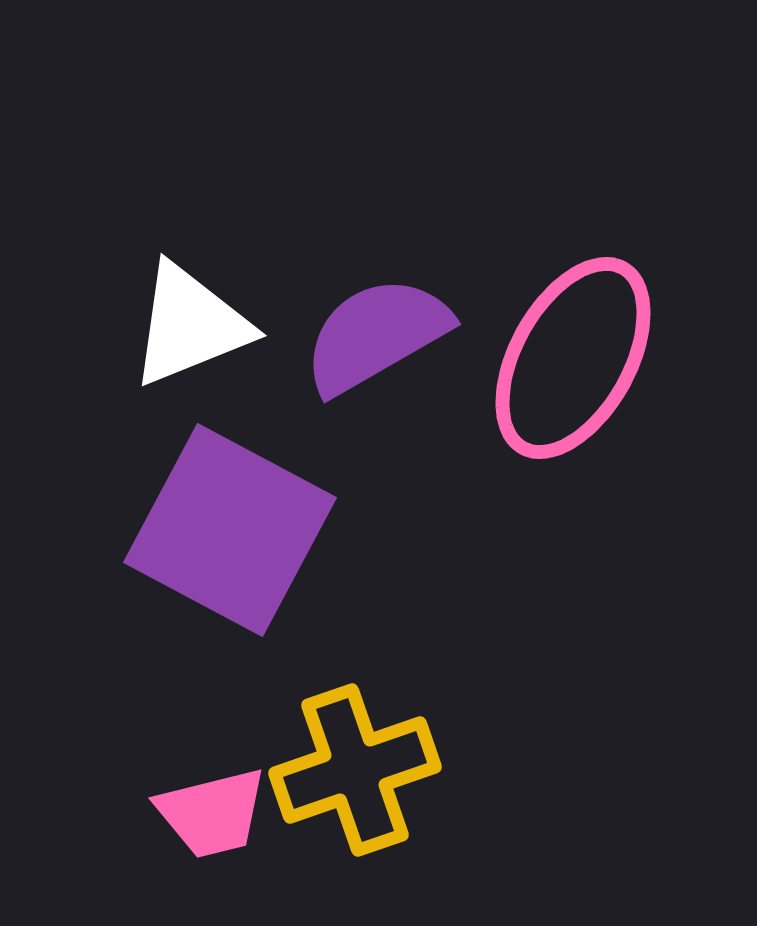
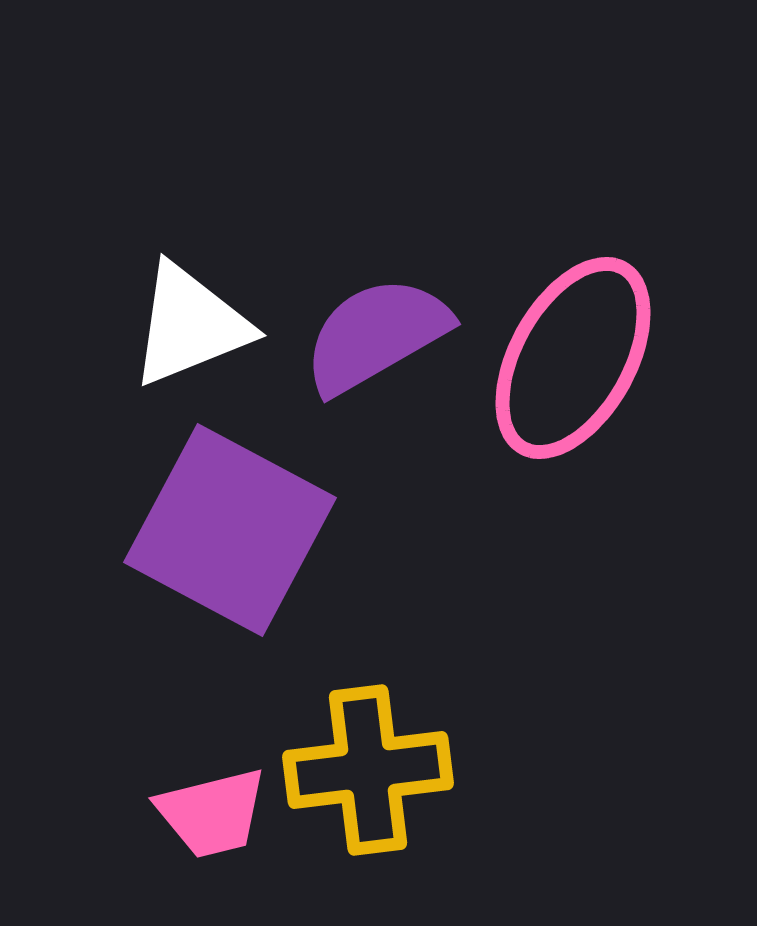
yellow cross: moved 13 px right; rotated 12 degrees clockwise
